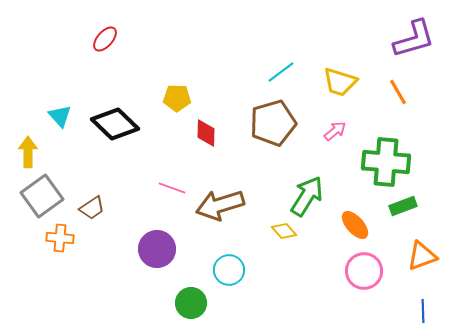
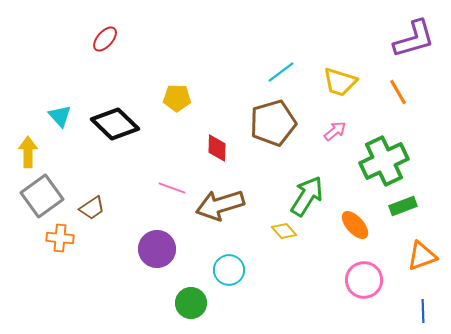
red diamond: moved 11 px right, 15 px down
green cross: moved 2 px left, 1 px up; rotated 30 degrees counterclockwise
pink circle: moved 9 px down
